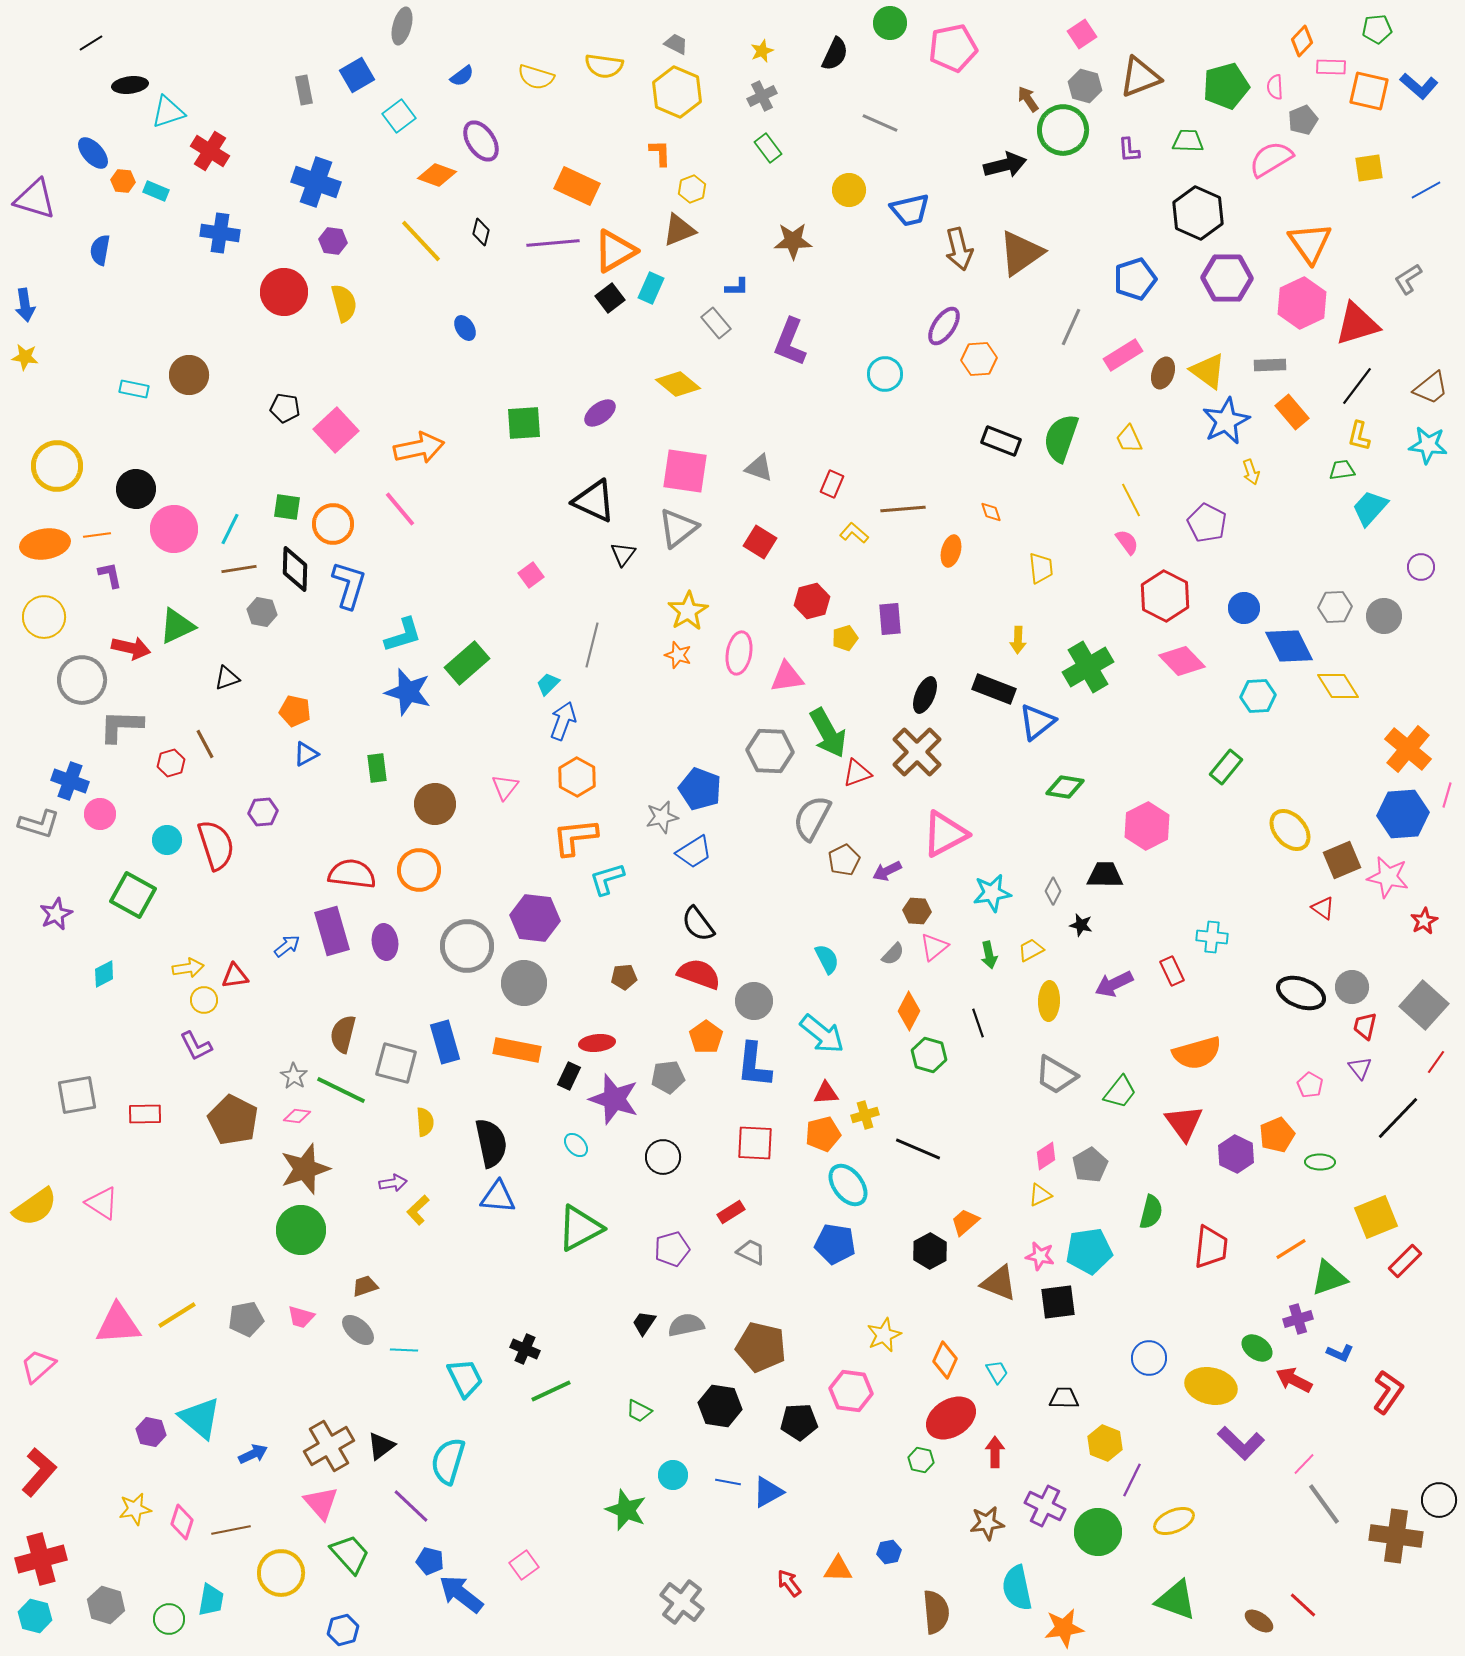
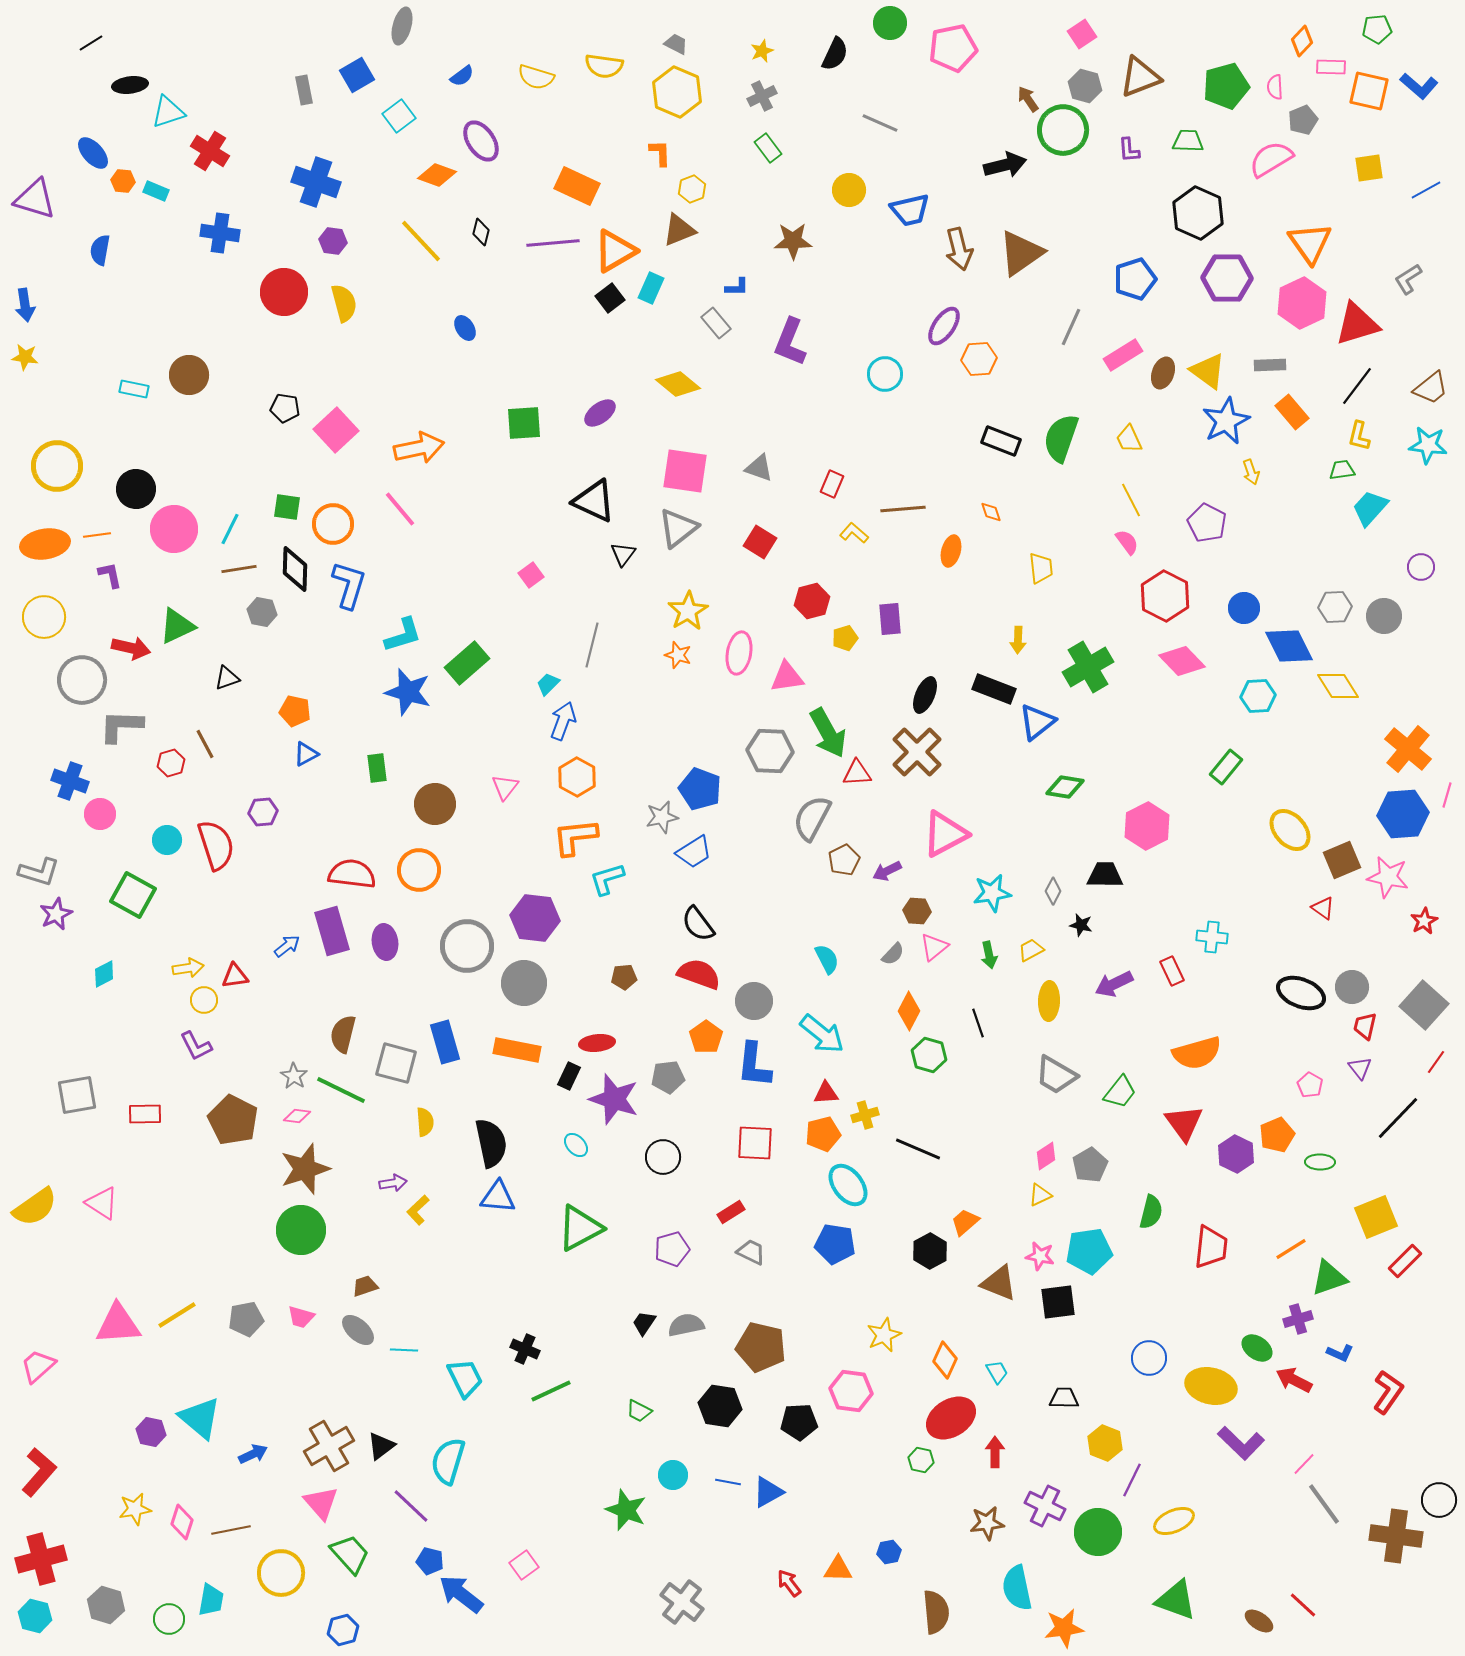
red triangle at (857, 773): rotated 16 degrees clockwise
gray L-shape at (39, 824): moved 48 px down
